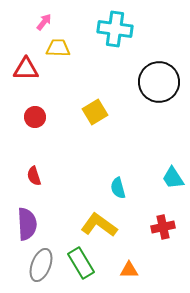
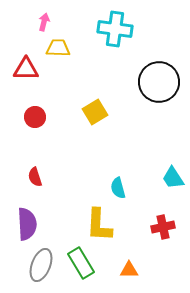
pink arrow: rotated 24 degrees counterclockwise
red semicircle: moved 1 px right, 1 px down
yellow L-shape: rotated 123 degrees counterclockwise
